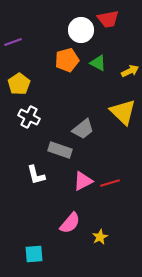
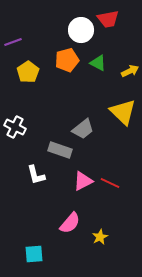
yellow pentagon: moved 9 px right, 12 px up
white cross: moved 14 px left, 10 px down
red line: rotated 42 degrees clockwise
